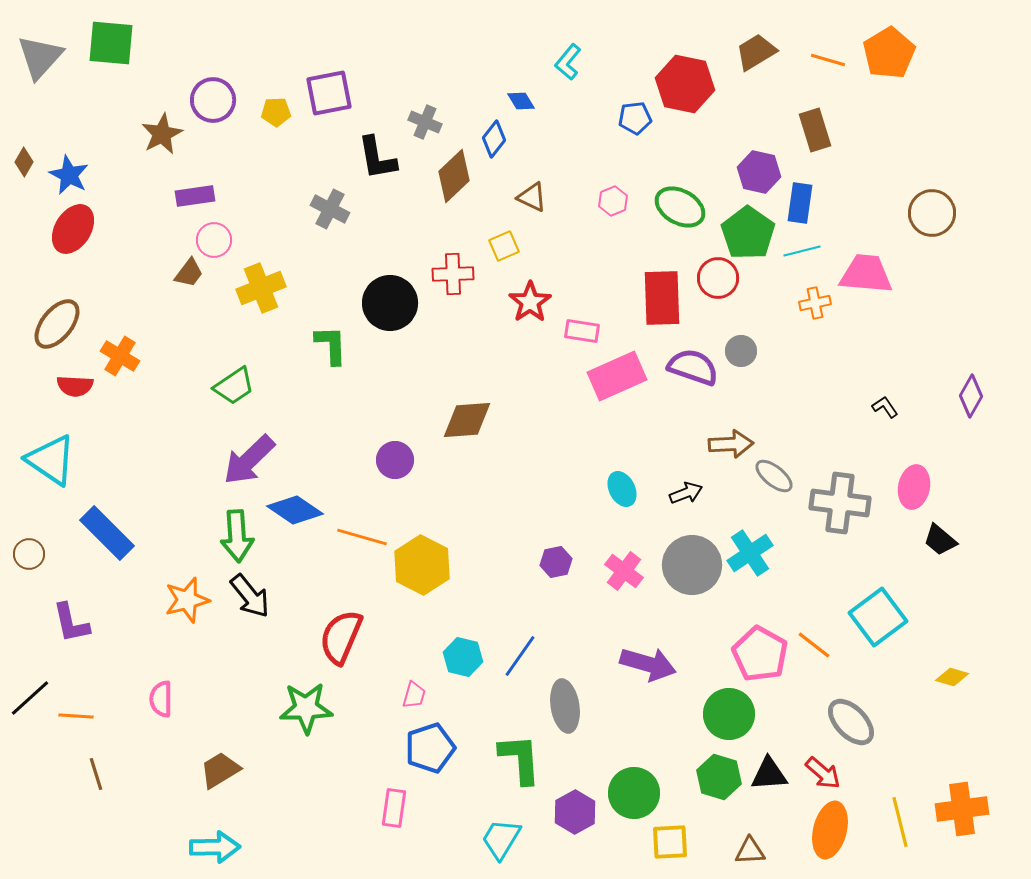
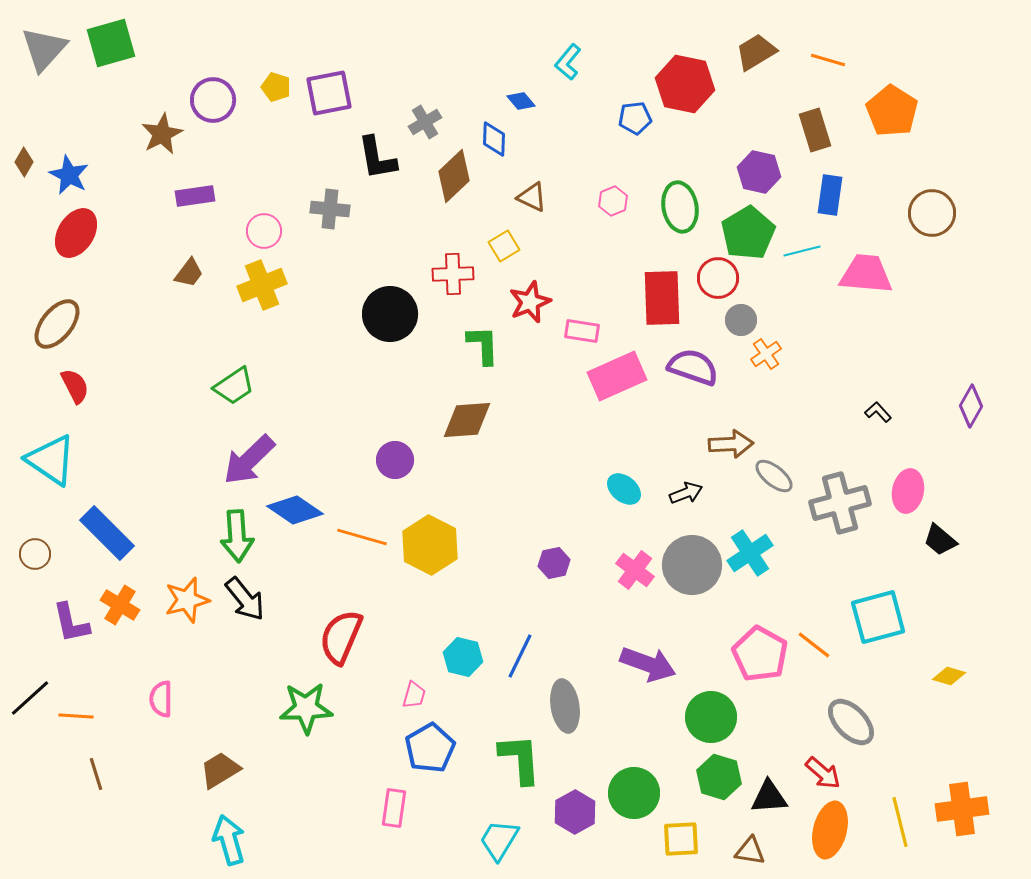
green square at (111, 43): rotated 21 degrees counterclockwise
orange pentagon at (889, 53): moved 3 px right, 58 px down; rotated 9 degrees counterclockwise
gray triangle at (40, 57): moved 4 px right, 8 px up
blue diamond at (521, 101): rotated 8 degrees counterclockwise
yellow pentagon at (276, 112): moved 25 px up; rotated 20 degrees clockwise
gray cross at (425, 122): rotated 36 degrees clockwise
blue diamond at (494, 139): rotated 36 degrees counterclockwise
blue rectangle at (800, 203): moved 30 px right, 8 px up
green ellipse at (680, 207): rotated 51 degrees clockwise
gray cross at (330, 209): rotated 21 degrees counterclockwise
red ellipse at (73, 229): moved 3 px right, 4 px down
green pentagon at (748, 233): rotated 6 degrees clockwise
pink circle at (214, 240): moved 50 px right, 9 px up
yellow square at (504, 246): rotated 8 degrees counterclockwise
yellow cross at (261, 288): moved 1 px right, 3 px up
red star at (530, 302): rotated 12 degrees clockwise
black circle at (390, 303): moved 11 px down
orange cross at (815, 303): moved 49 px left, 51 px down; rotated 24 degrees counterclockwise
green L-shape at (331, 345): moved 152 px right
gray circle at (741, 351): moved 31 px up
orange cross at (120, 356): moved 249 px down
red semicircle at (75, 386): rotated 120 degrees counterclockwise
purple diamond at (971, 396): moved 10 px down
black L-shape at (885, 407): moved 7 px left, 5 px down; rotated 8 degrees counterclockwise
pink ellipse at (914, 487): moved 6 px left, 4 px down
cyan ellipse at (622, 489): moved 2 px right; rotated 24 degrees counterclockwise
gray cross at (840, 503): rotated 22 degrees counterclockwise
brown circle at (29, 554): moved 6 px right
purple hexagon at (556, 562): moved 2 px left, 1 px down
yellow hexagon at (422, 565): moved 8 px right, 20 px up
pink cross at (624, 571): moved 11 px right, 1 px up
black arrow at (250, 596): moved 5 px left, 3 px down
cyan square at (878, 617): rotated 22 degrees clockwise
blue line at (520, 656): rotated 9 degrees counterclockwise
purple arrow at (648, 664): rotated 4 degrees clockwise
yellow diamond at (952, 677): moved 3 px left, 1 px up
green circle at (729, 714): moved 18 px left, 3 px down
blue pentagon at (430, 748): rotated 12 degrees counterclockwise
black triangle at (769, 774): moved 23 px down
cyan trapezoid at (501, 839): moved 2 px left, 1 px down
yellow square at (670, 842): moved 11 px right, 3 px up
cyan arrow at (215, 847): moved 14 px right, 7 px up; rotated 105 degrees counterclockwise
brown triangle at (750, 851): rotated 12 degrees clockwise
